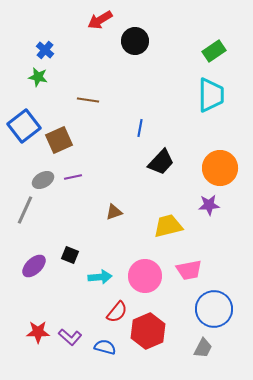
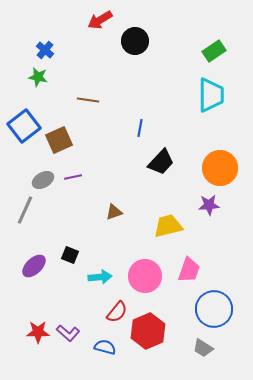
pink trapezoid: rotated 60 degrees counterclockwise
purple L-shape: moved 2 px left, 4 px up
gray trapezoid: rotated 95 degrees clockwise
